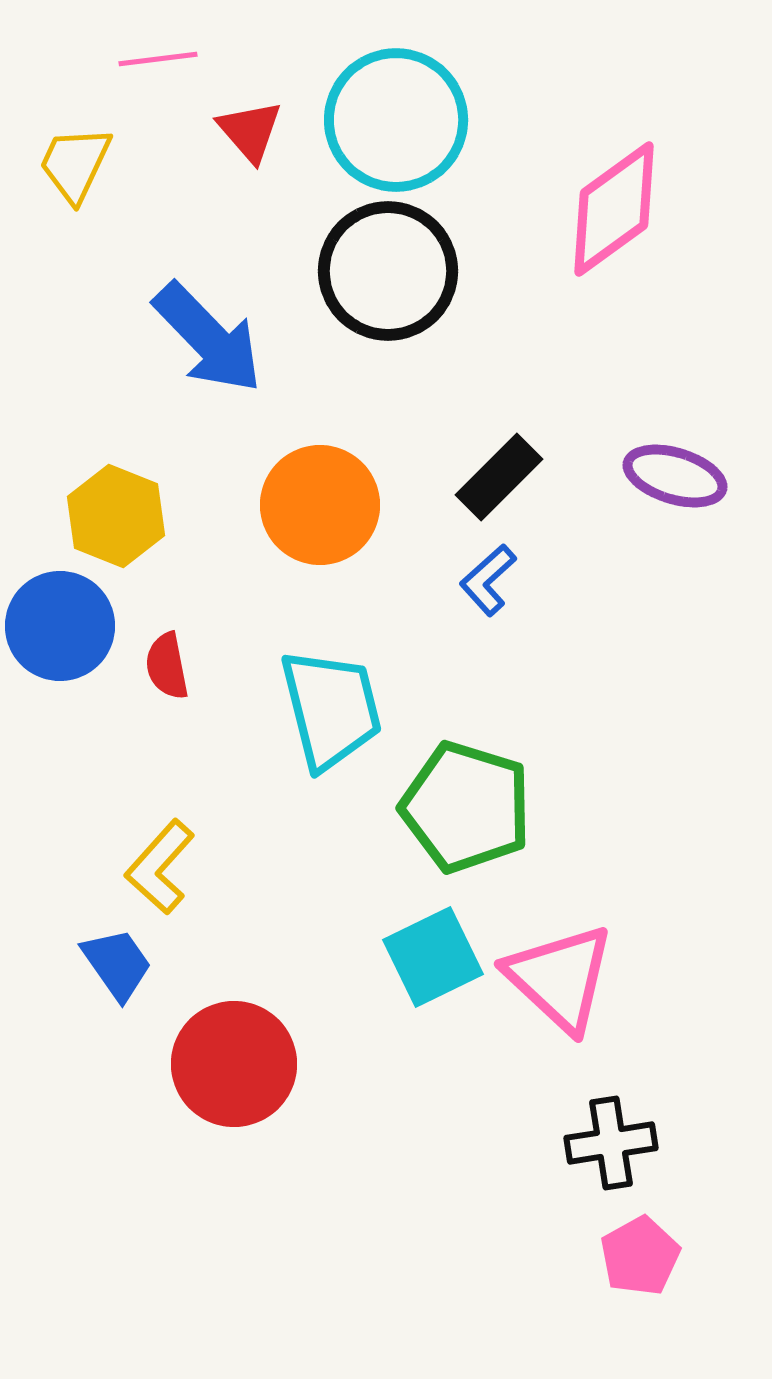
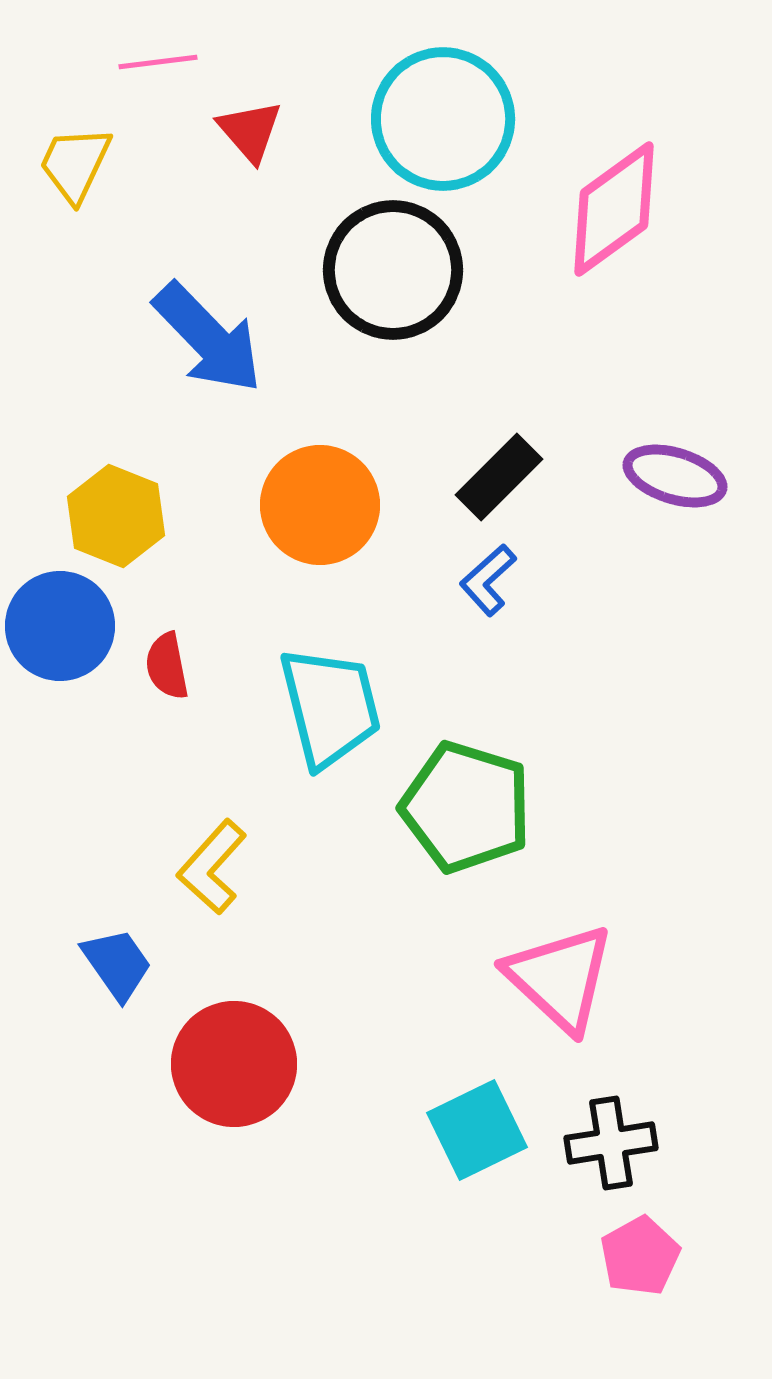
pink line: moved 3 px down
cyan circle: moved 47 px right, 1 px up
black circle: moved 5 px right, 1 px up
cyan trapezoid: moved 1 px left, 2 px up
yellow L-shape: moved 52 px right
cyan square: moved 44 px right, 173 px down
